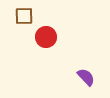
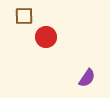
purple semicircle: moved 1 px right, 1 px down; rotated 78 degrees clockwise
